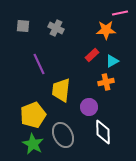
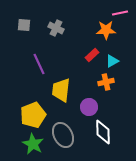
gray square: moved 1 px right, 1 px up
